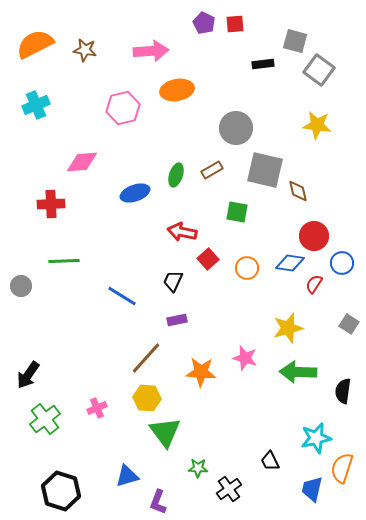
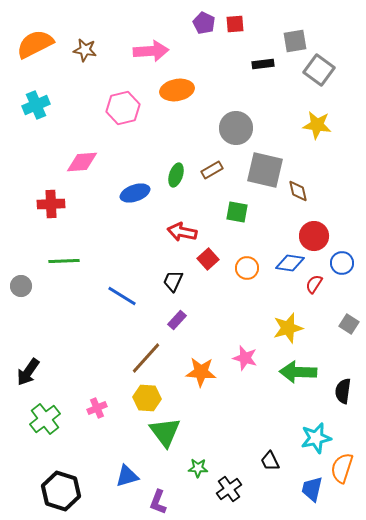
gray square at (295, 41): rotated 25 degrees counterclockwise
purple rectangle at (177, 320): rotated 36 degrees counterclockwise
black arrow at (28, 375): moved 3 px up
